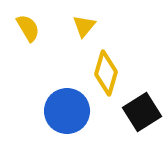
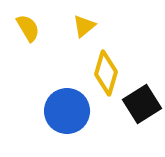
yellow triangle: rotated 10 degrees clockwise
black square: moved 8 px up
